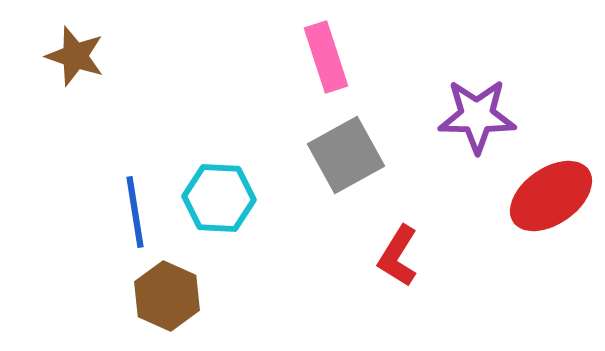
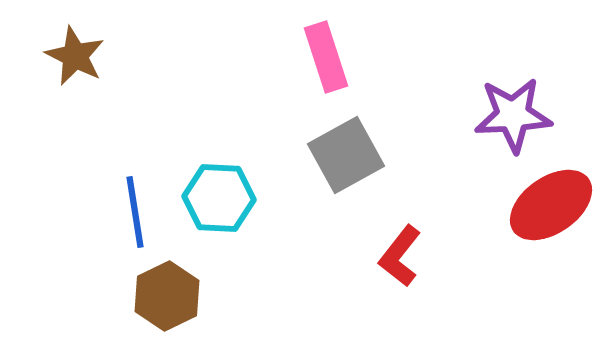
brown star: rotated 8 degrees clockwise
purple star: moved 36 px right, 1 px up; rotated 4 degrees counterclockwise
red ellipse: moved 9 px down
red L-shape: moved 2 px right; rotated 6 degrees clockwise
brown hexagon: rotated 10 degrees clockwise
